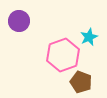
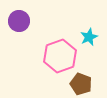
pink hexagon: moved 3 px left, 1 px down
brown pentagon: moved 2 px down
